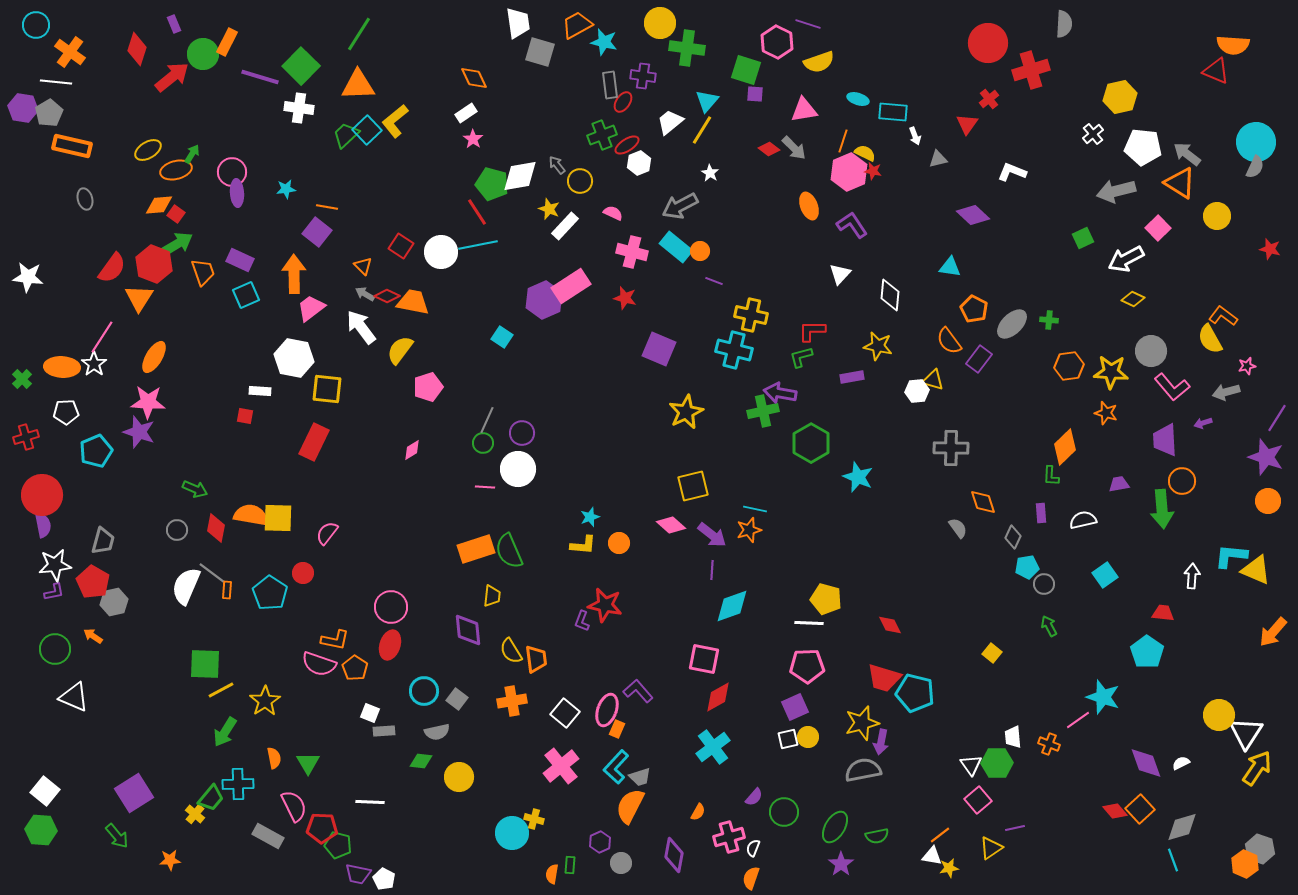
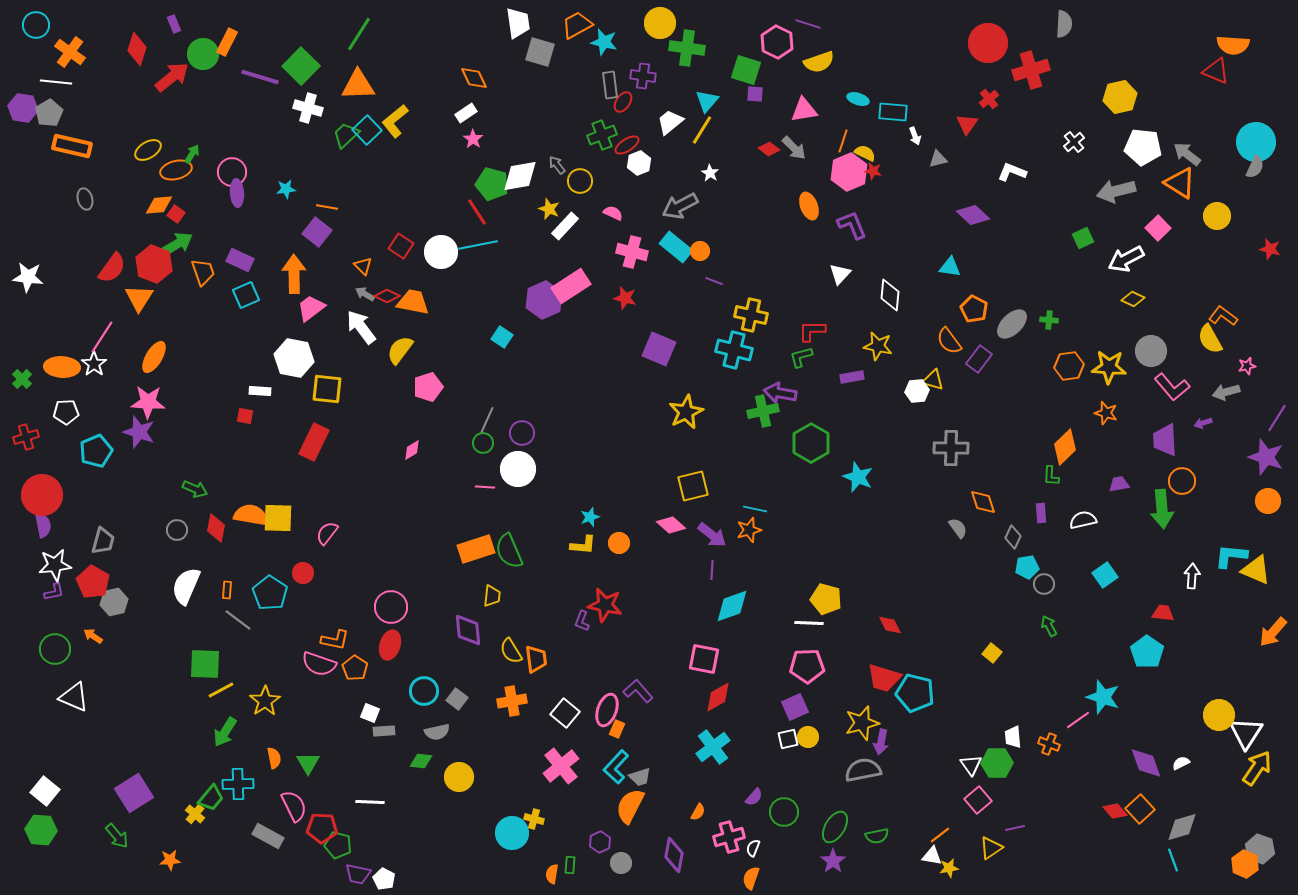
white cross at (299, 108): moved 9 px right; rotated 8 degrees clockwise
white cross at (1093, 134): moved 19 px left, 8 px down
purple L-shape at (852, 225): rotated 12 degrees clockwise
yellow star at (1111, 372): moved 2 px left, 5 px up
gray line at (212, 573): moved 26 px right, 47 px down
purple star at (841, 864): moved 8 px left, 3 px up
